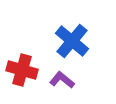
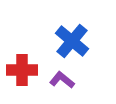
red cross: rotated 16 degrees counterclockwise
